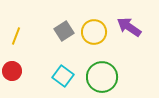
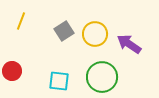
purple arrow: moved 17 px down
yellow circle: moved 1 px right, 2 px down
yellow line: moved 5 px right, 15 px up
cyan square: moved 4 px left, 5 px down; rotated 30 degrees counterclockwise
